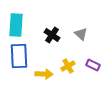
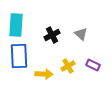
black cross: rotated 28 degrees clockwise
